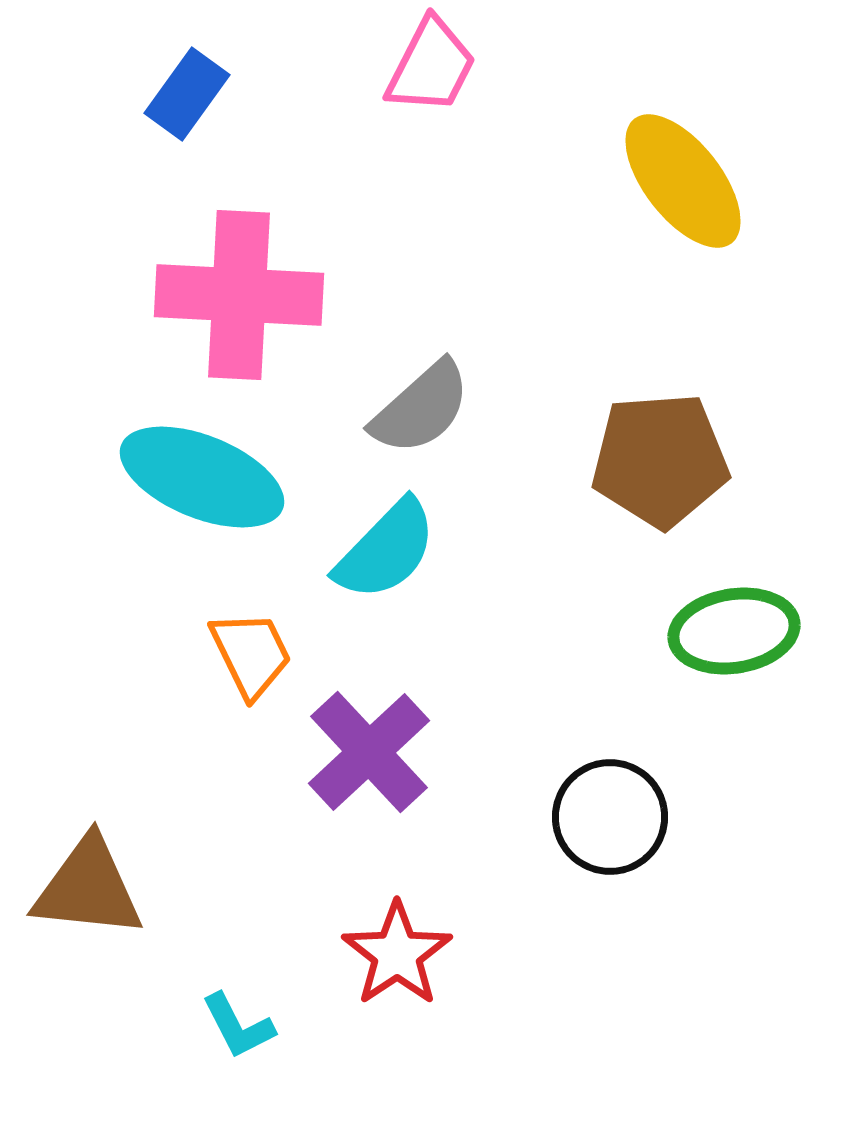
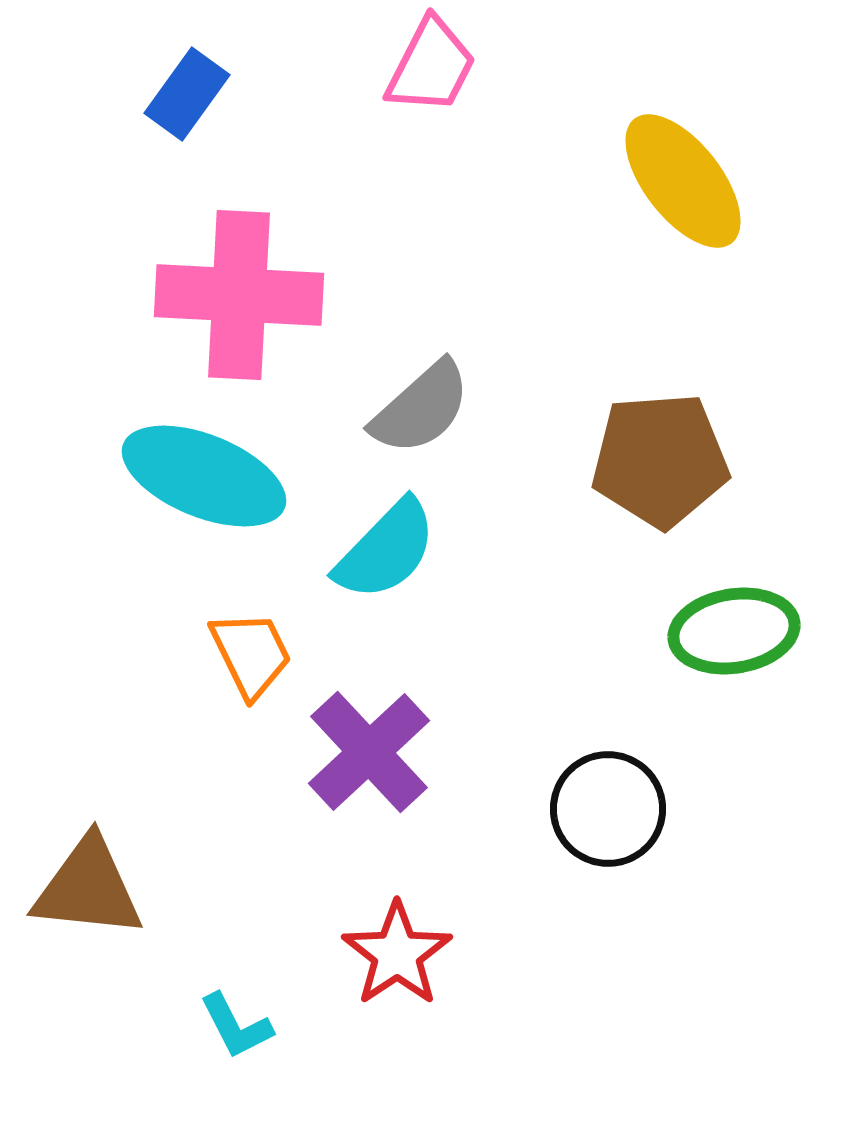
cyan ellipse: moved 2 px right, 1 px up
black circle: moved 2 px left, 8 px up
cyan L-shape: moved 2 px left
